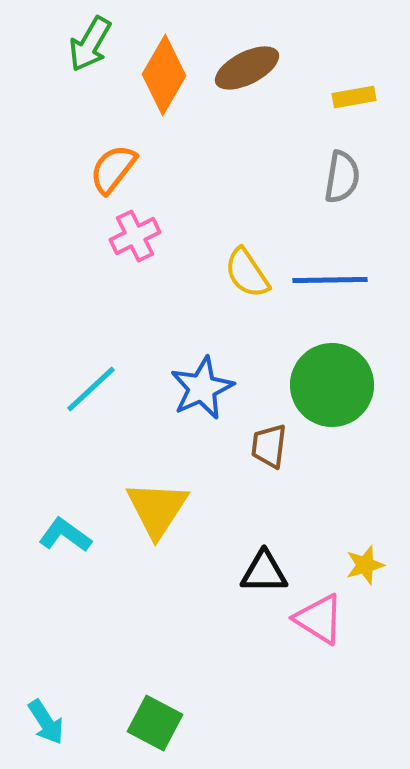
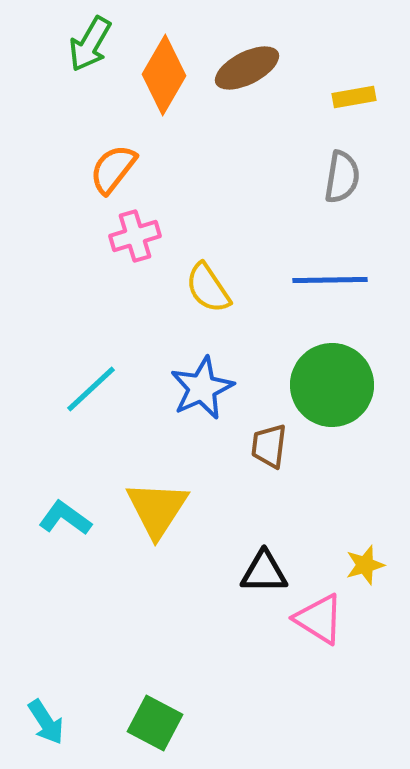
pink cross: rotated 9 degrees clockwise
yellow semicircle: moved 39 px left, 15 px down
cyan L-shape: moved 17 px up
